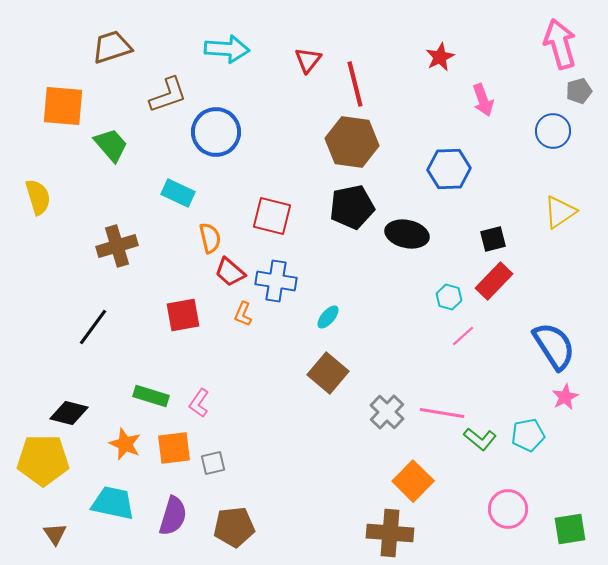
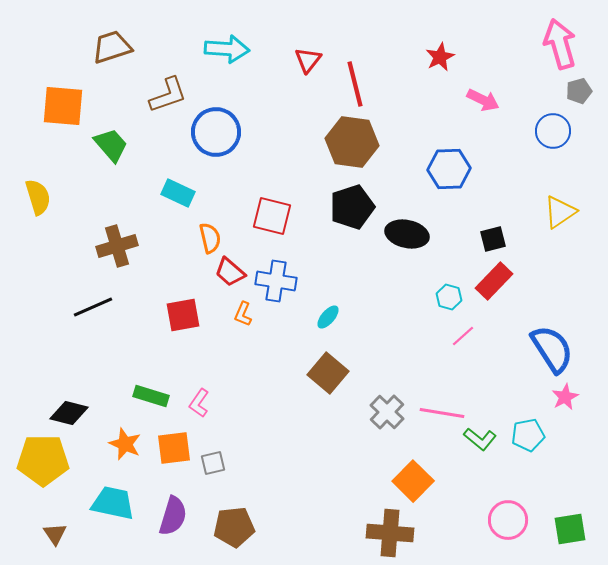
pink arrow at (483, 100): rotated 44 degrees counterclockwise
black pentagon at (352, 207): rotated 6 degrees counterclockwise
black line at (93, 327): moved 20 px up; rotated 30 degrees clockwise
blue semicircle at (554, 346): moved 2 px left, 3 px down
pink circle at (508, 509): moved 11 px down
